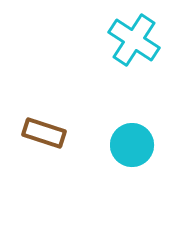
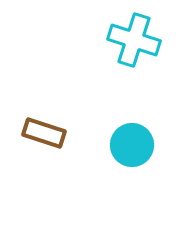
cyan cross: rotated 15 degrees counterclockwise
